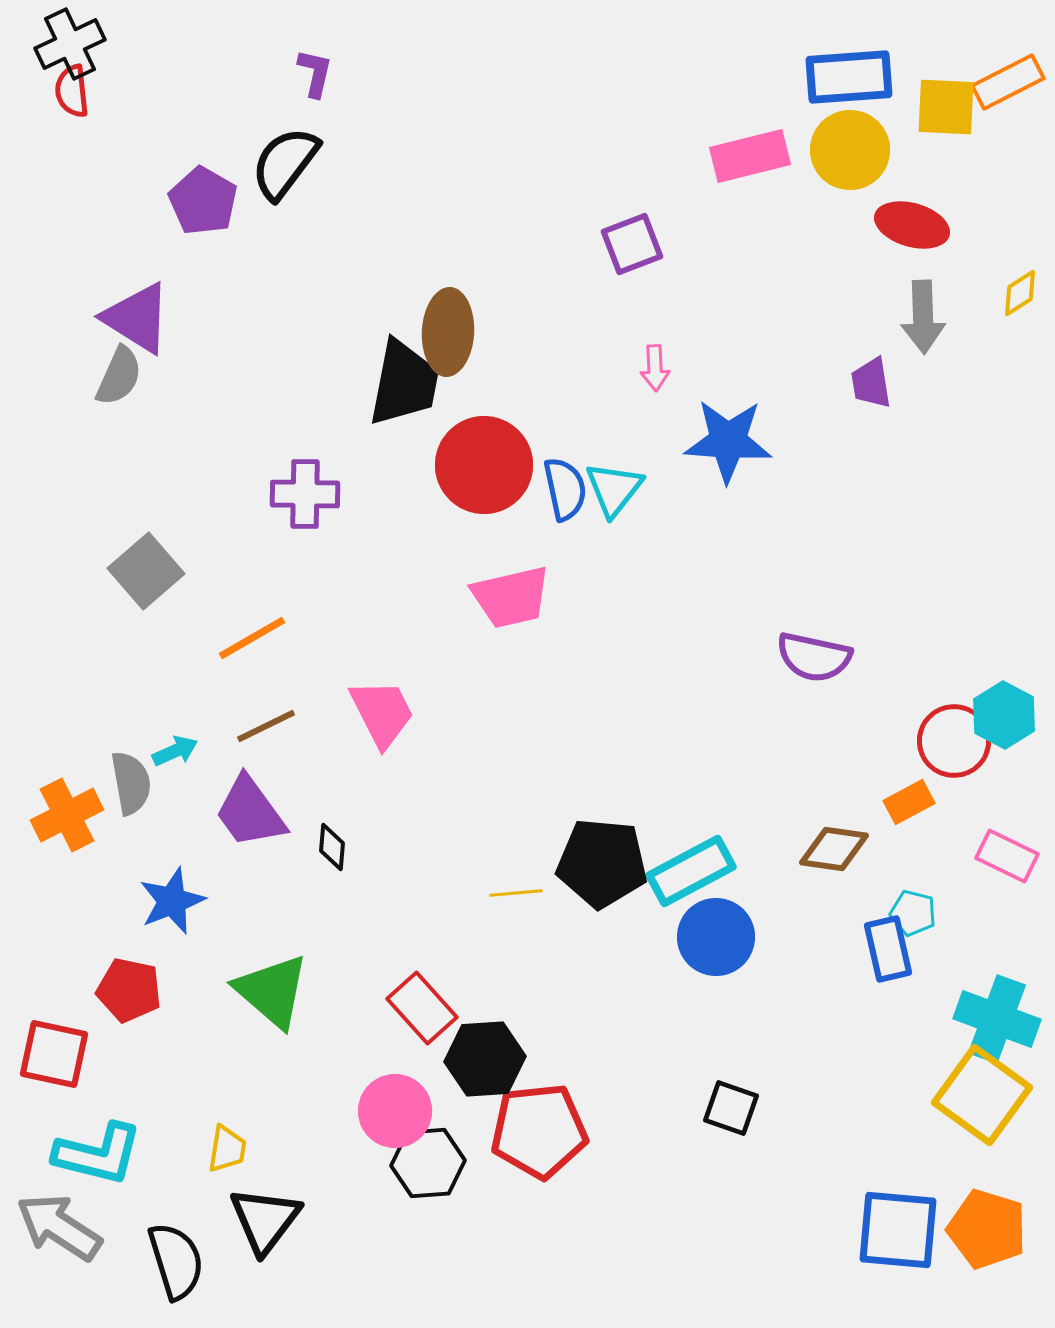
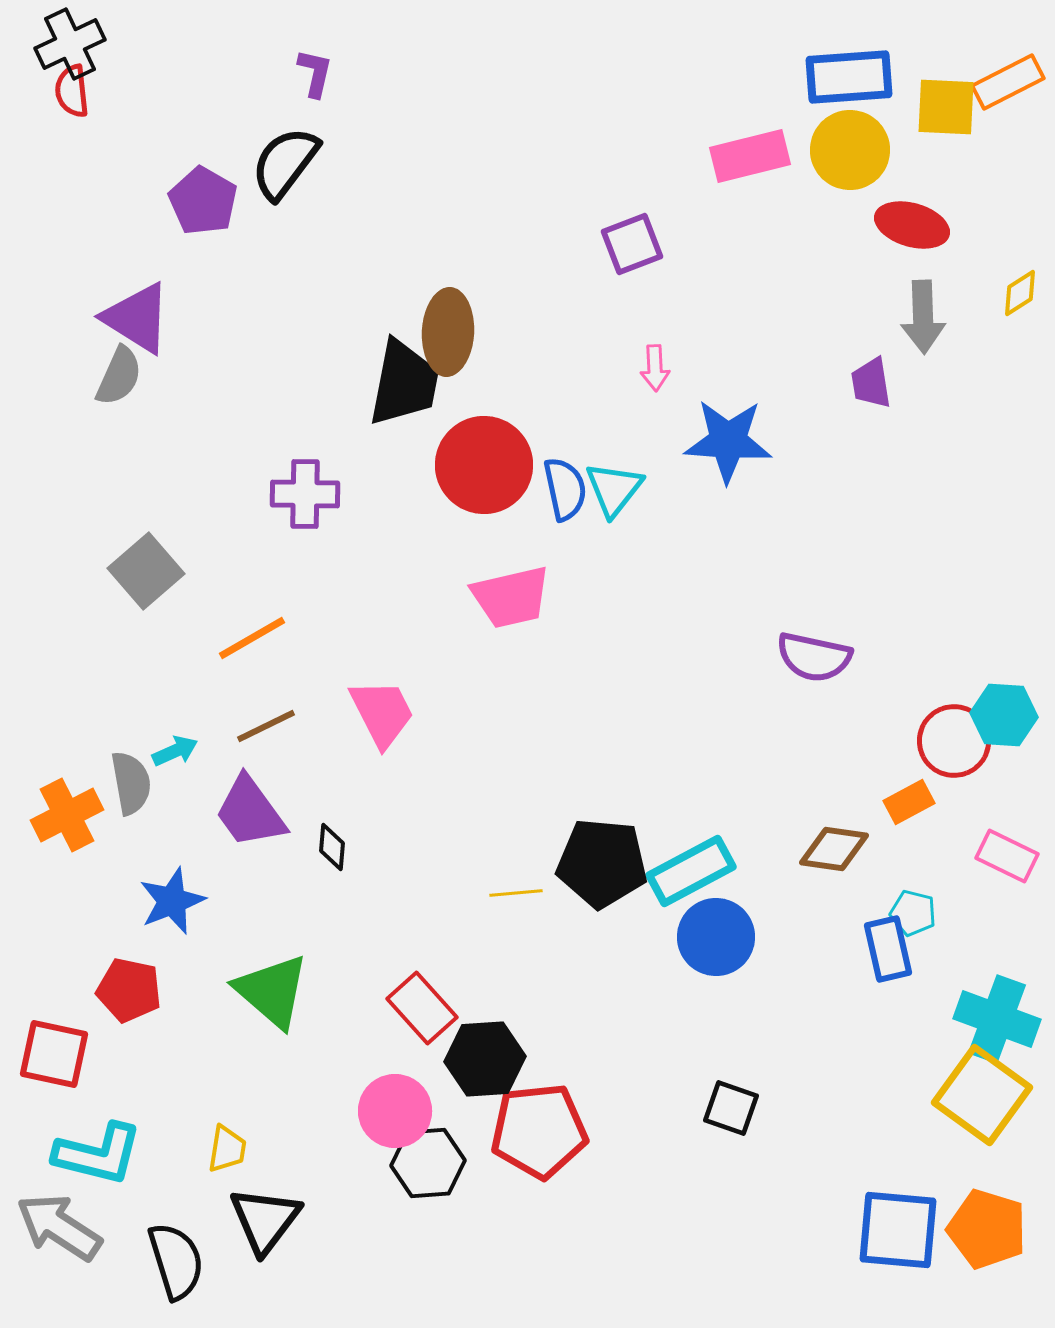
cyan hexagon at (1004, 715): rotated 24 degrees counterclockwise
